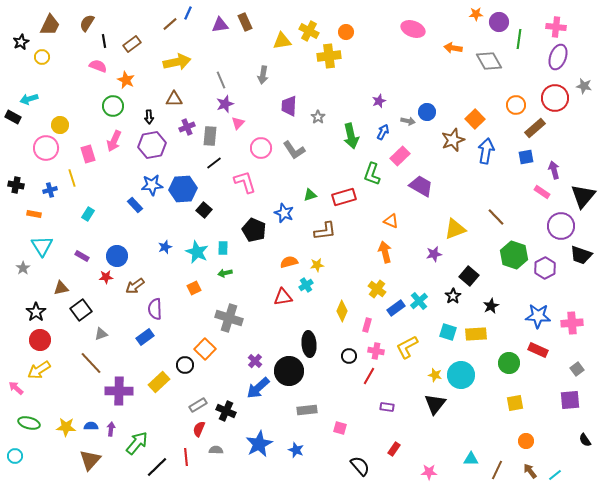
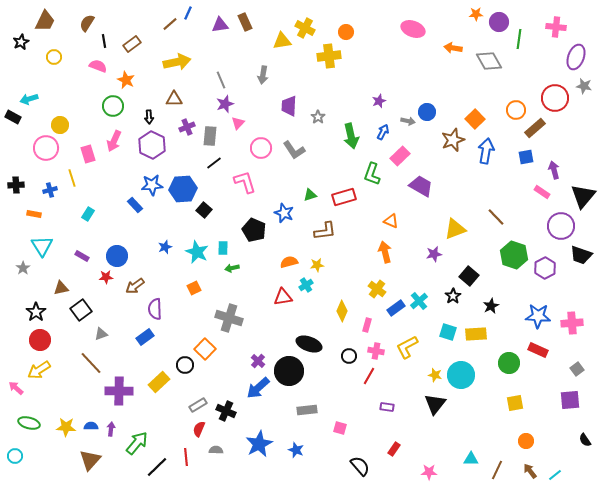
brown trapezoid at (50, 25): moved 5 px left, 4 px up
yellow cross at (309, 31): moved 4 px left, 3 px up
yellow circle at (42, 57): moved 12 px right
purple ellipse at (558, 57): moved 18 px right
orange circle at (516, 105): moved 5 px down
purple hexagon at (152, 145): rotated 24 degrees counterclockwise
black cross at (16, 185): rotated 14 degrees counterclockwise
green arrow at (225, 273): moved 7 px right, 5 px up
black ellipse at (309, 344): rotated 65 degrees counterclockwise
purple cross at (255, 361): moved 3 px right
